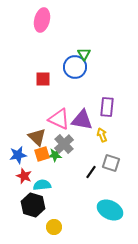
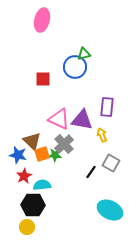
green triangle: rotated 48 degrees clockwise
brown triangle: moved 5 px left, 4 px down
blue star: rotated 24 degrees clockwise
gray square: rotated 12 degrees clockwise
red star: rotated 21 degrees clockwise
black hexagon: rotated 15 degrees counterclockwise
yellow circle: moved 27 px left
